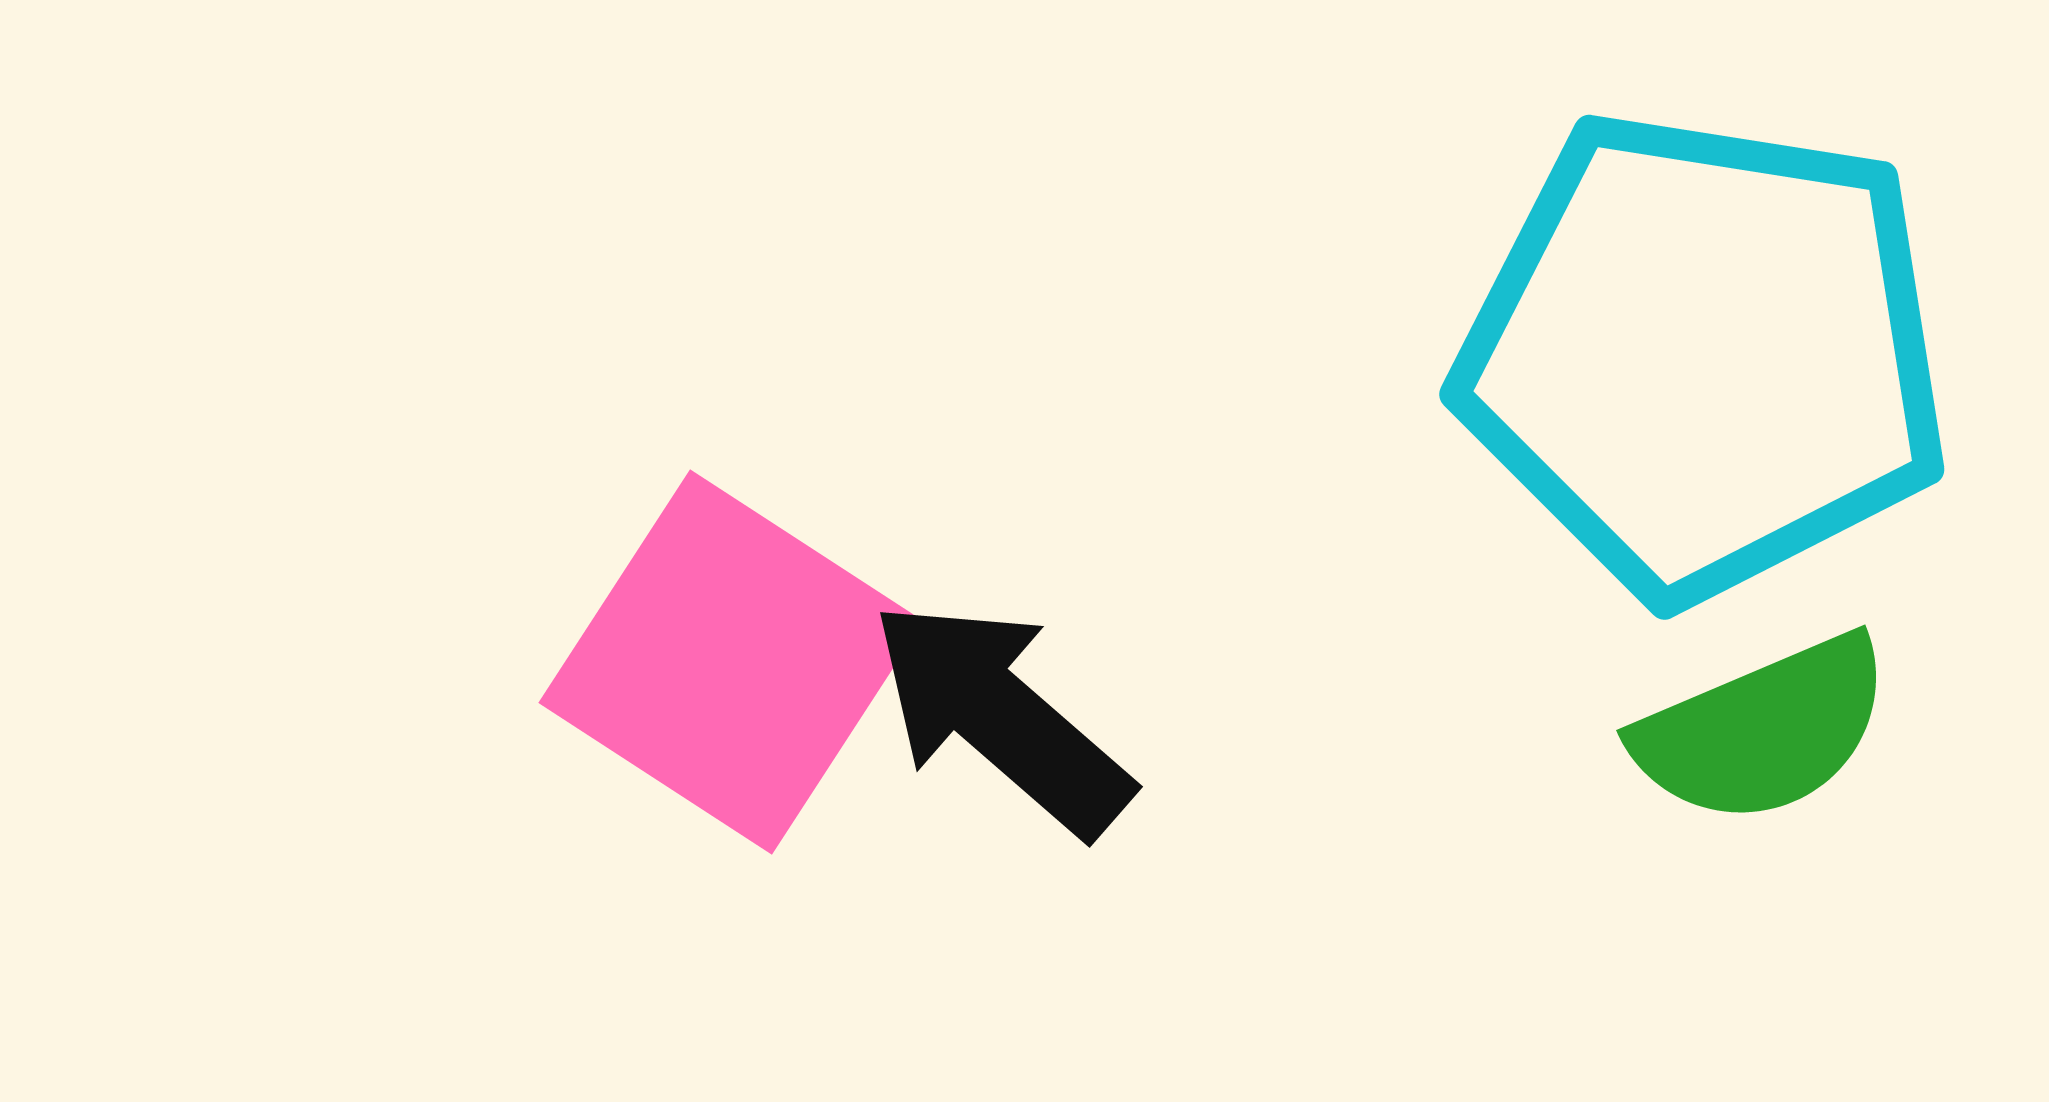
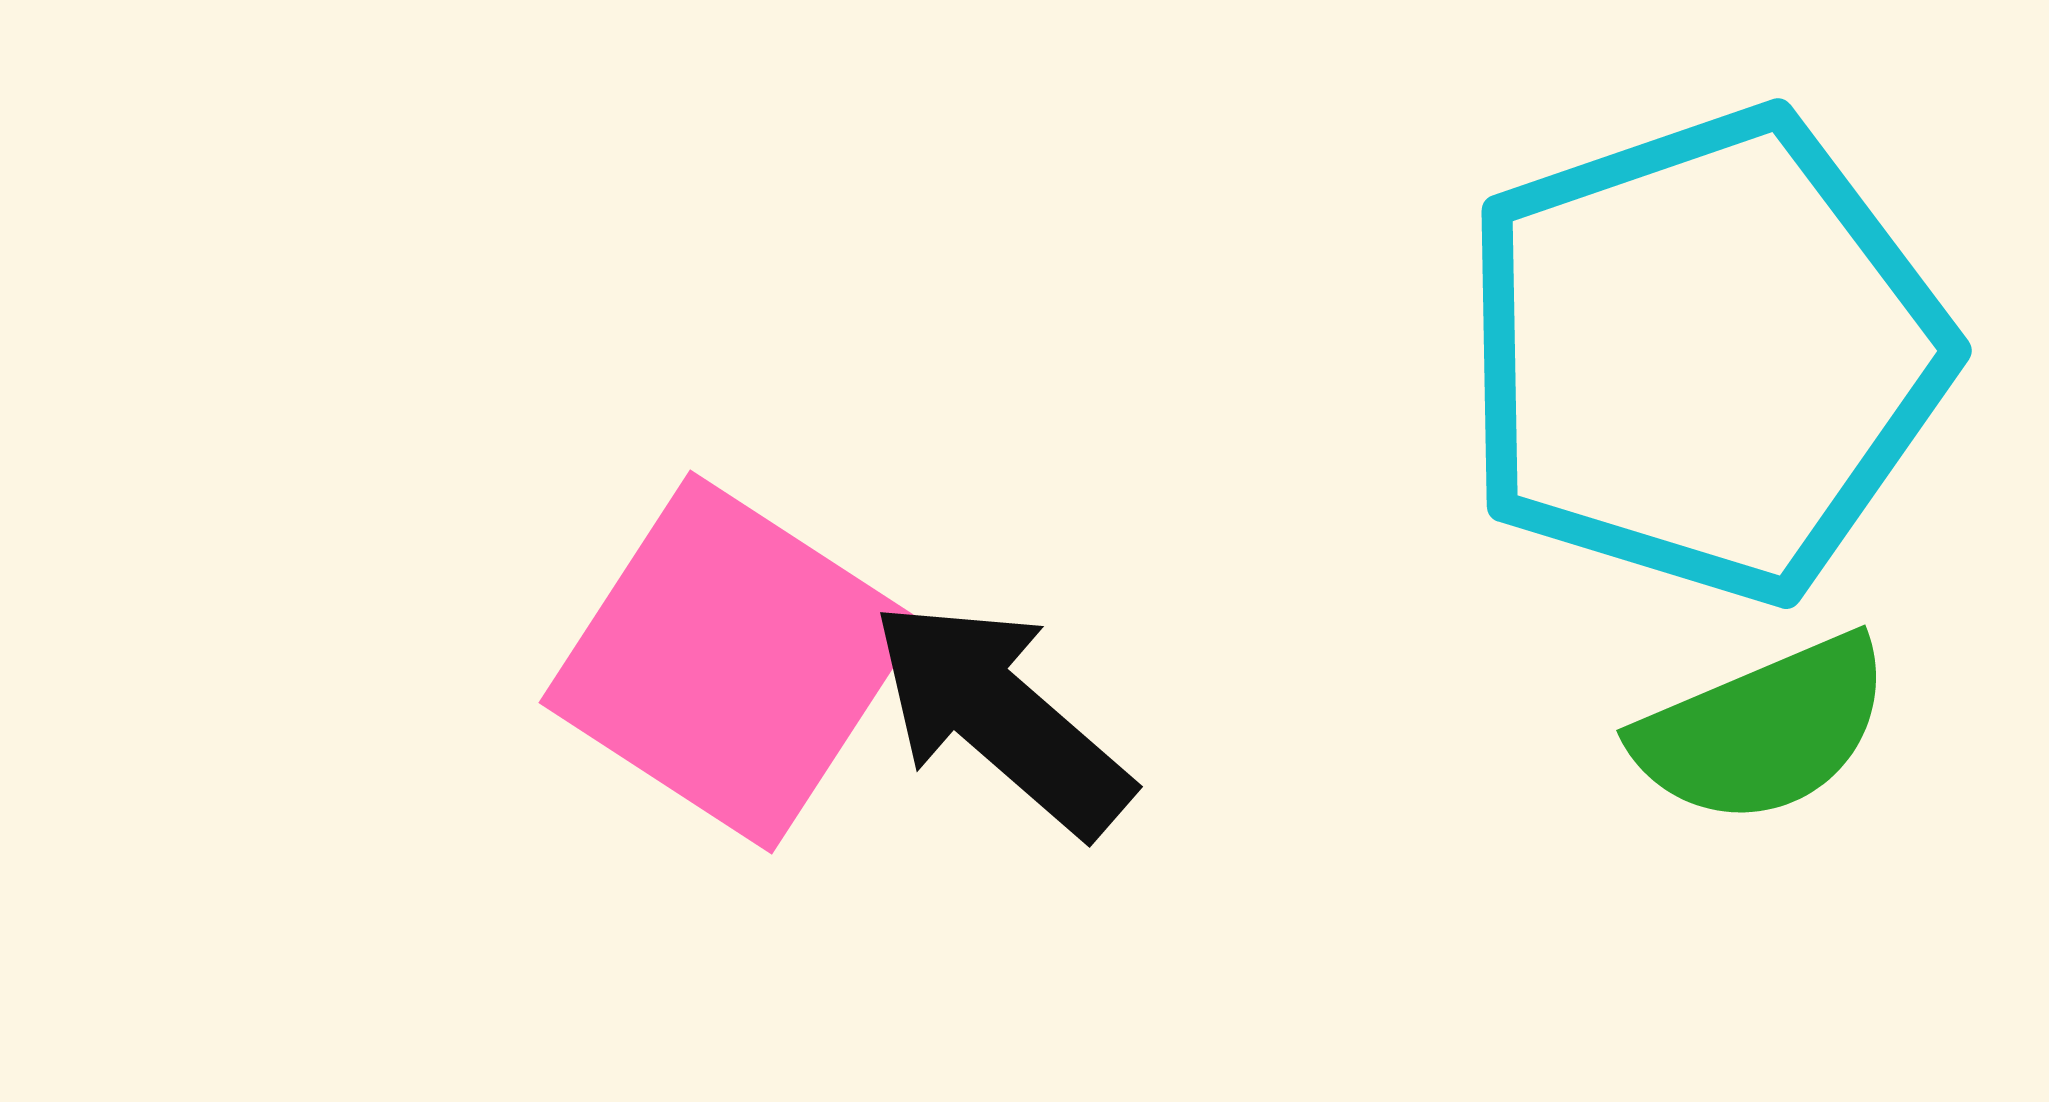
cyan pentagon: rotated 28 degrees counterclockwise
